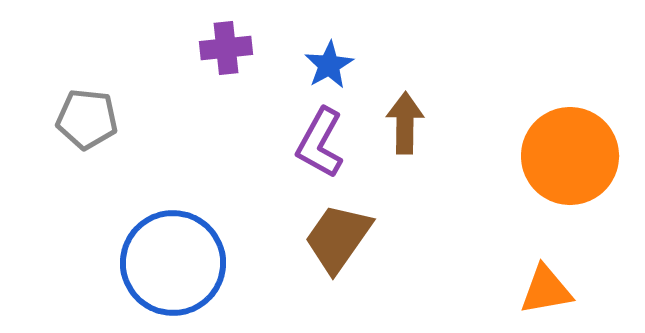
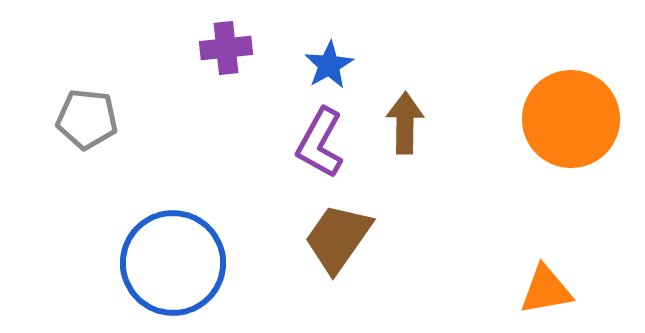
orange circle: moved 1 px right, 37 px up
